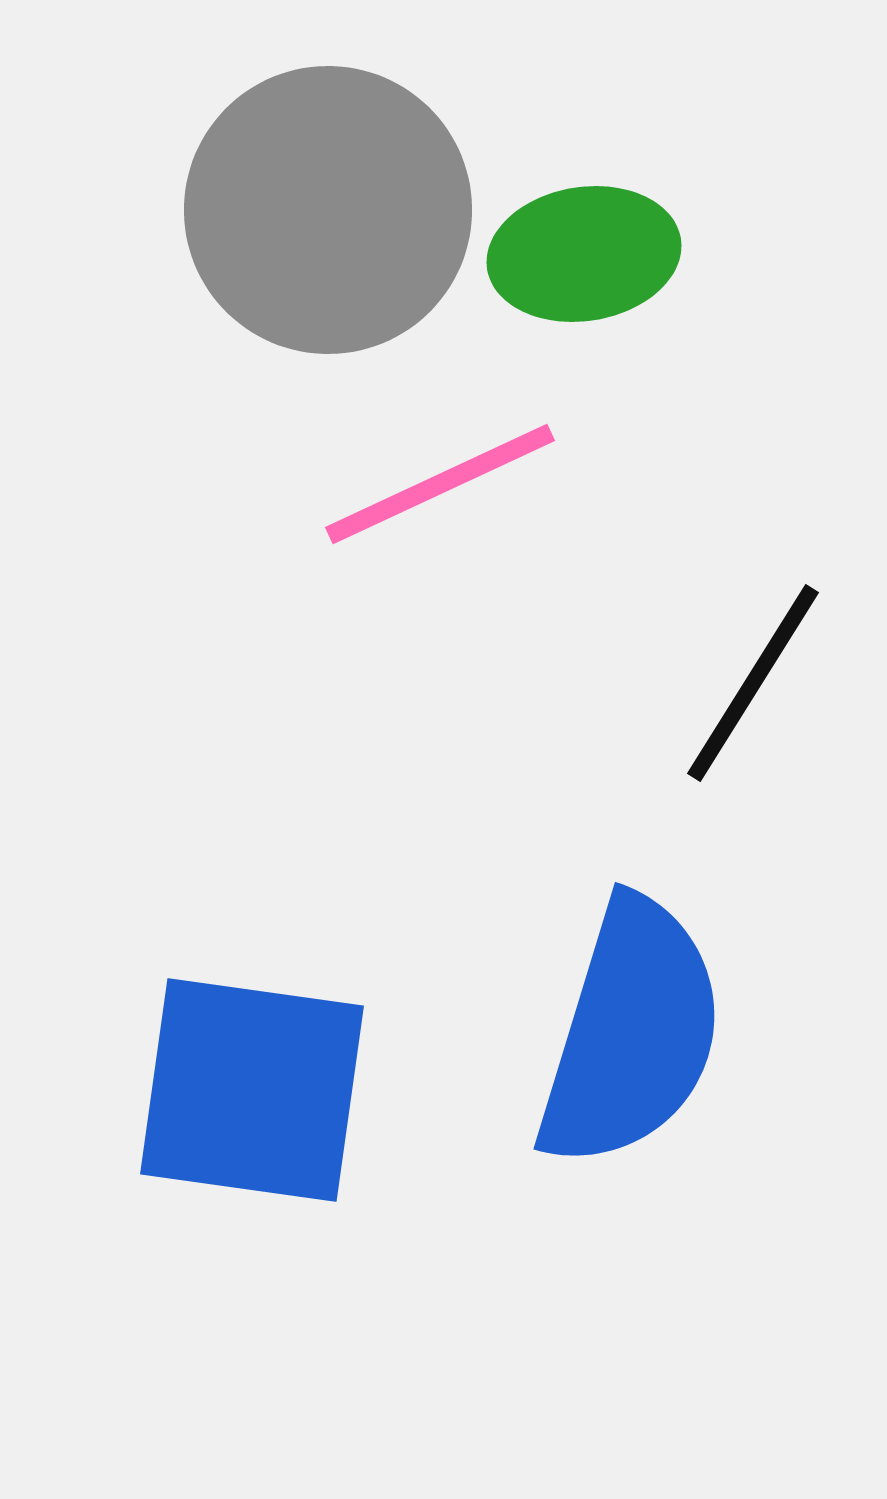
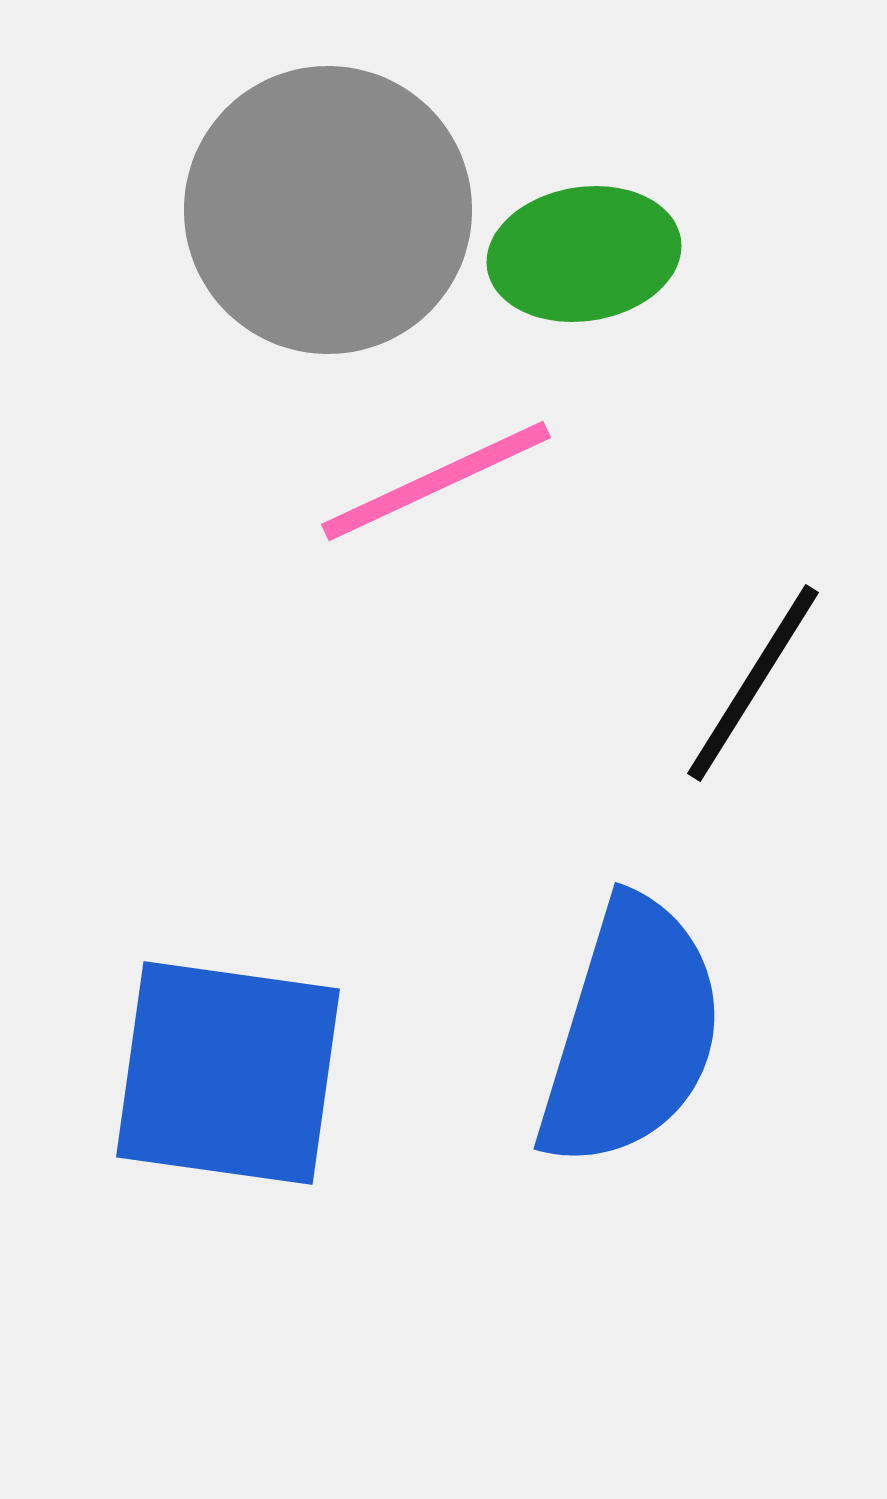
pink line: moved 4 px left, 3 px up
blue square: moved 24 px left, 17 px up
